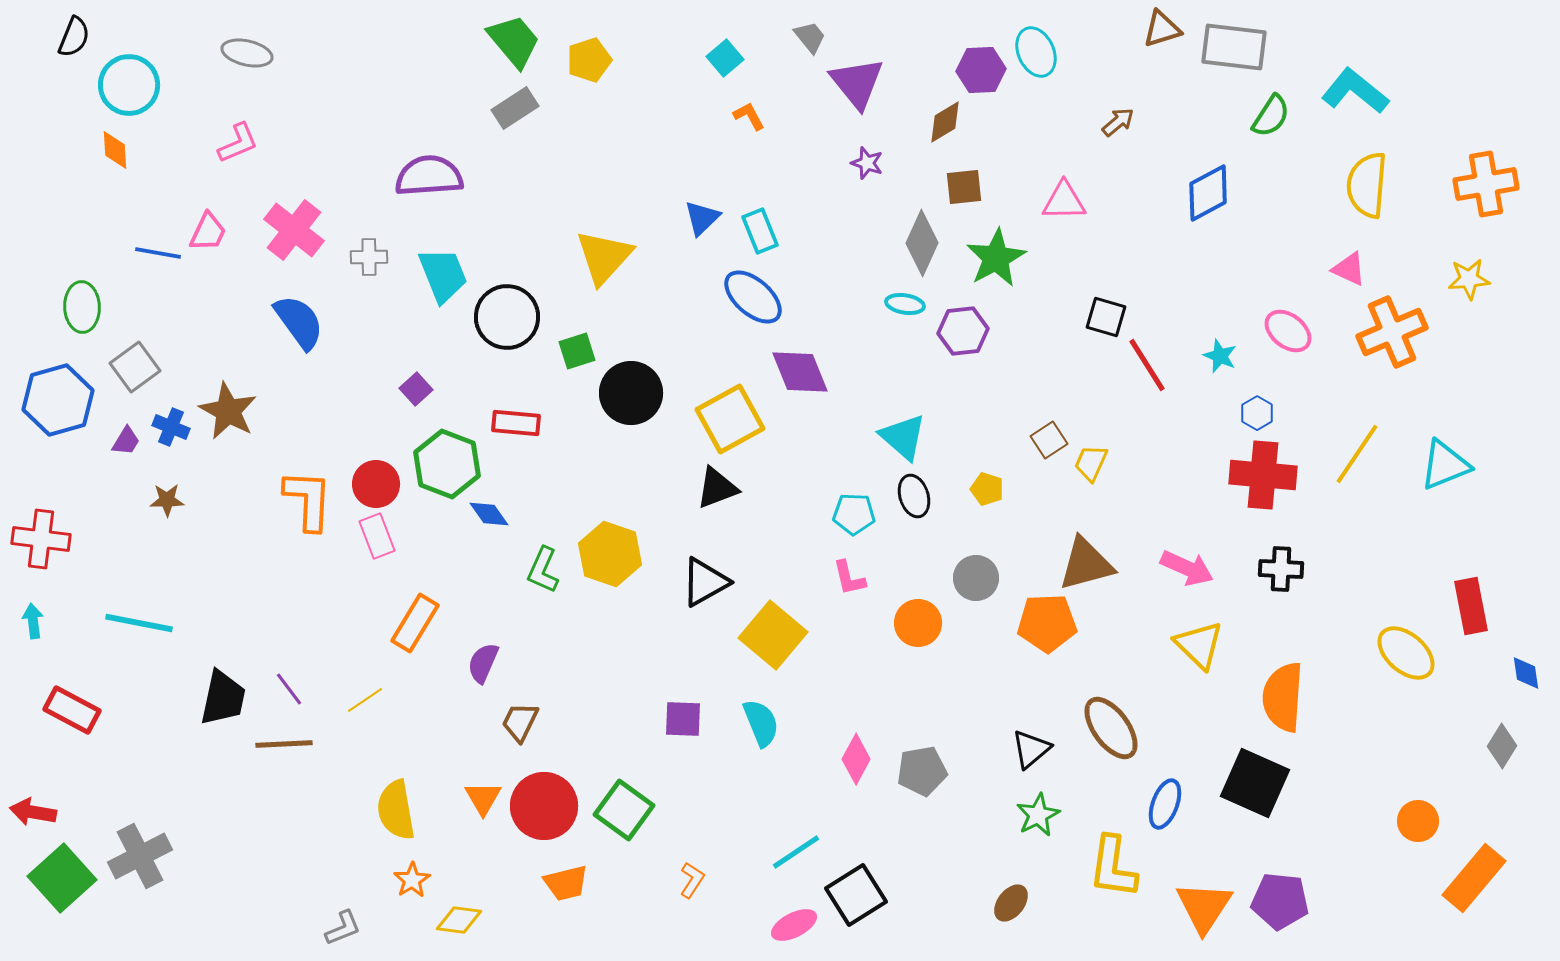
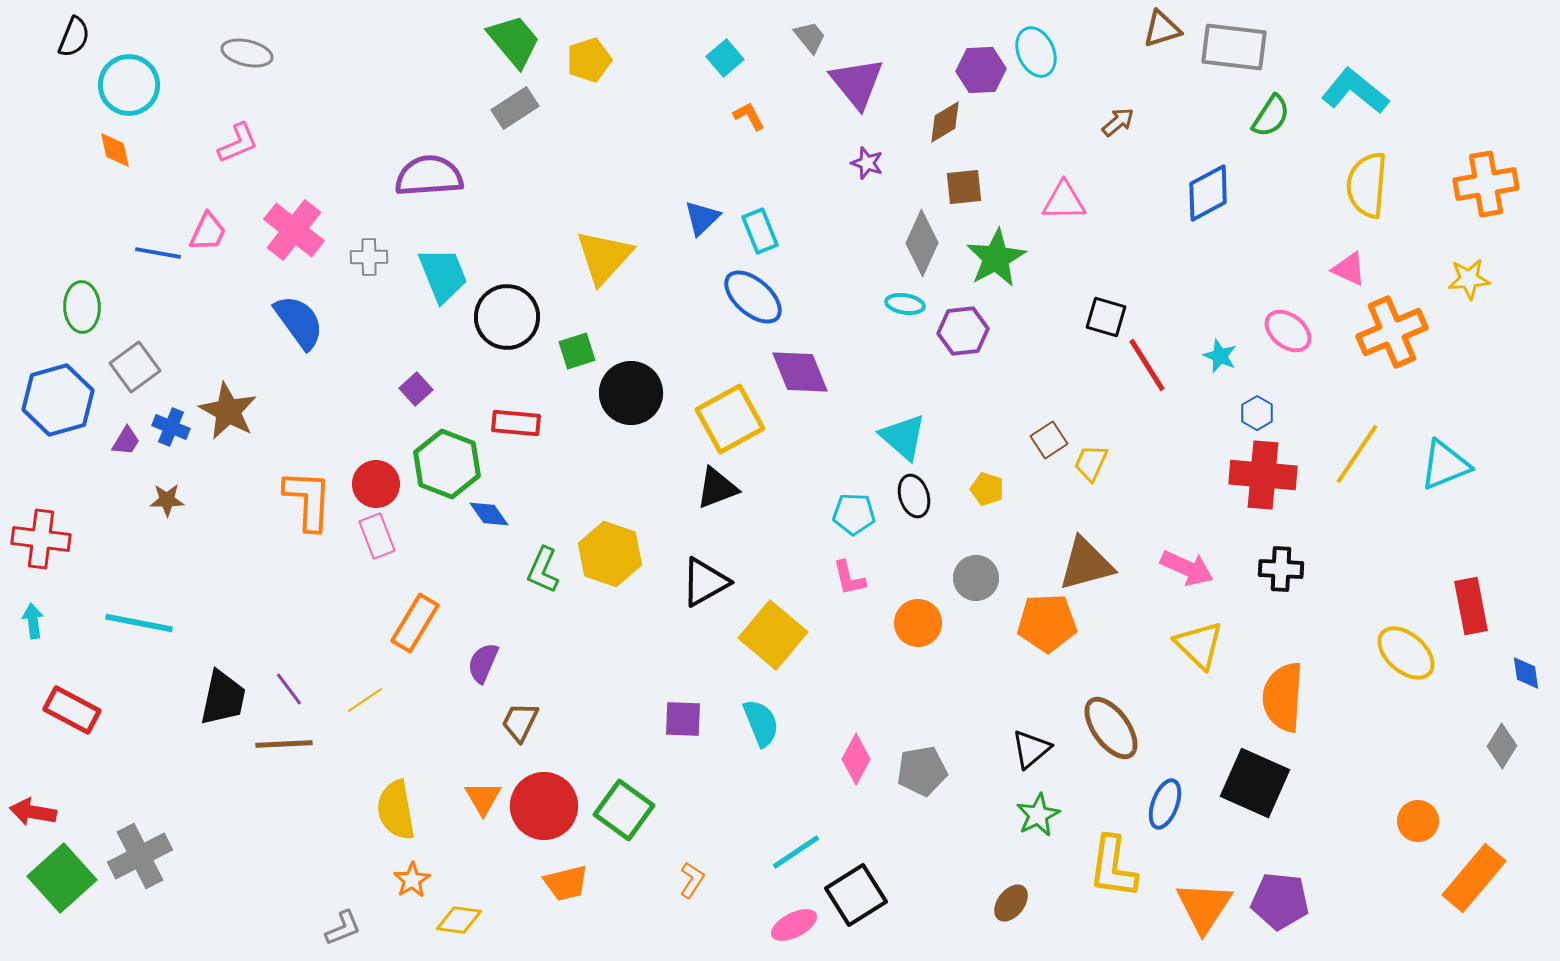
orange diamond at (115, 150): rotated 9 degrees counterclockwise
